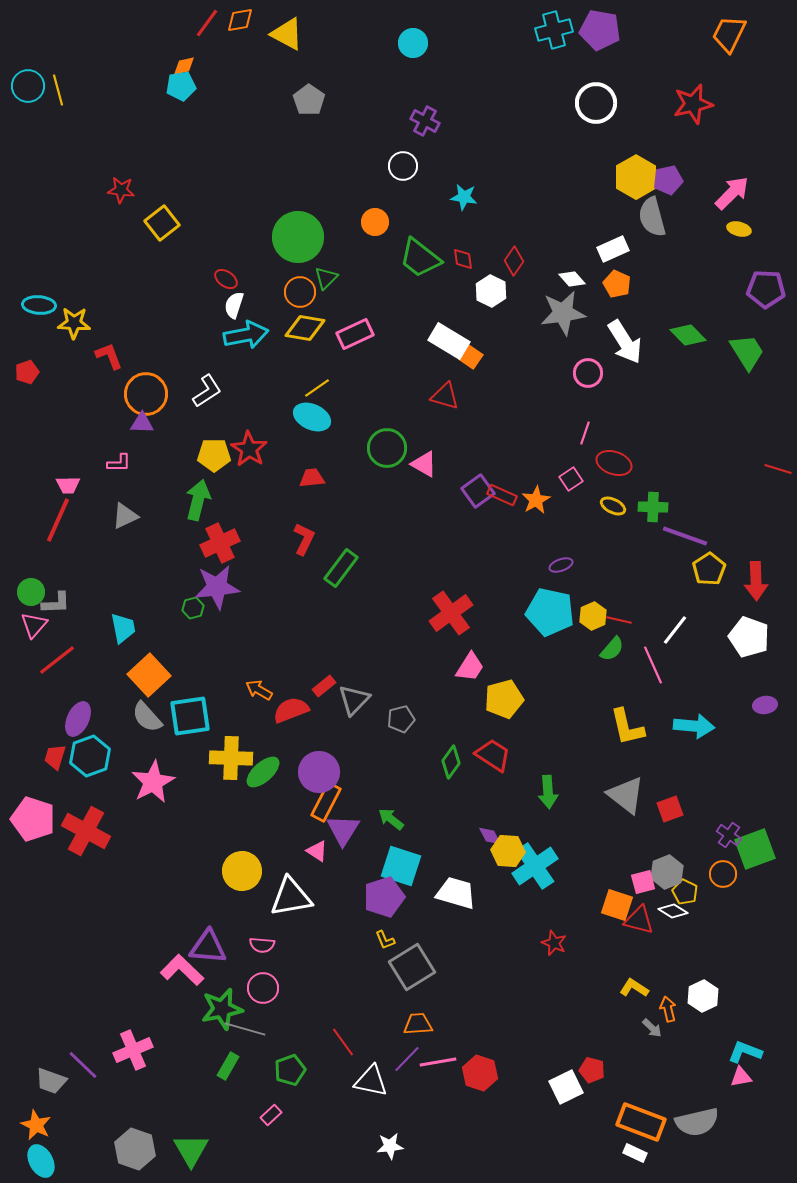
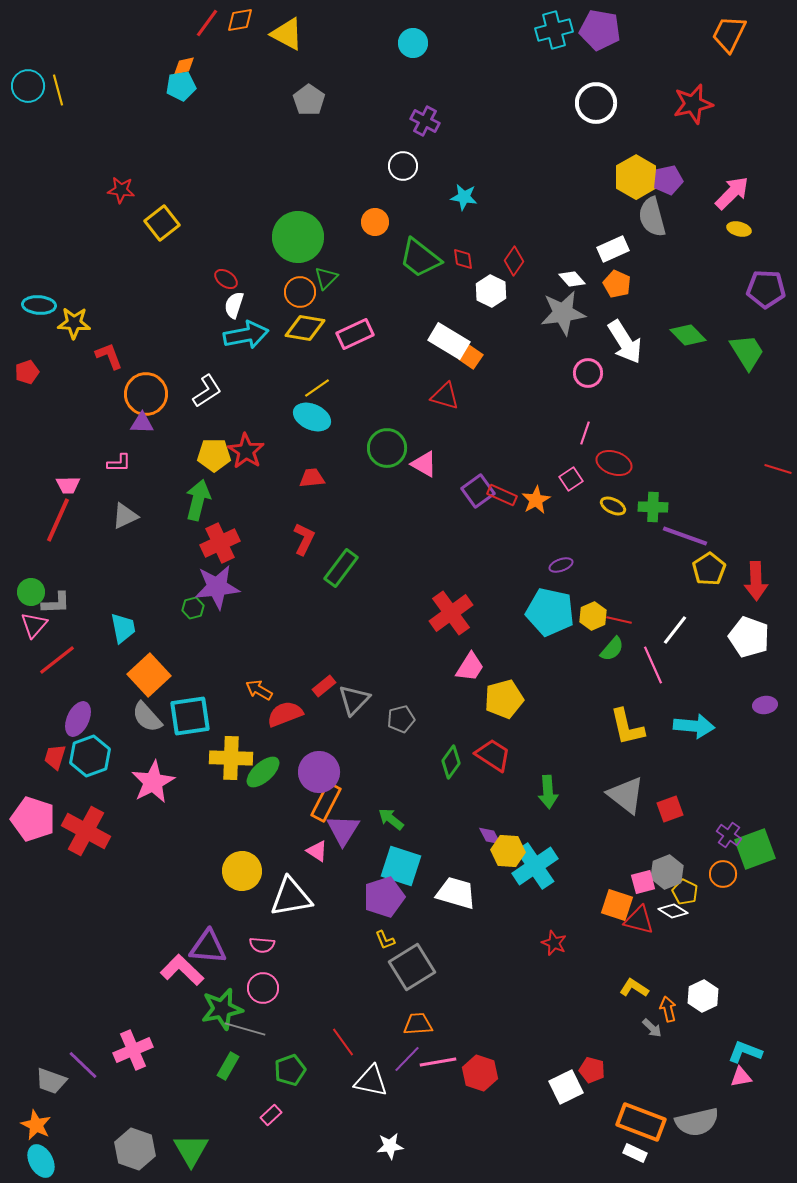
red star at (249, 449): moved 3 px left, 2 px down
red semicircle at (291, 710): moved 6 px left, 4 px down
